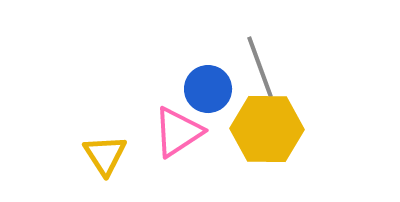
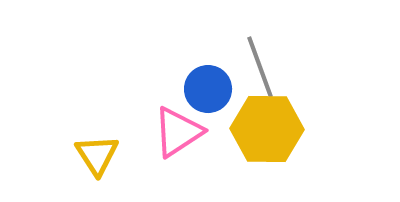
yellow triangle: moved 8 px left
